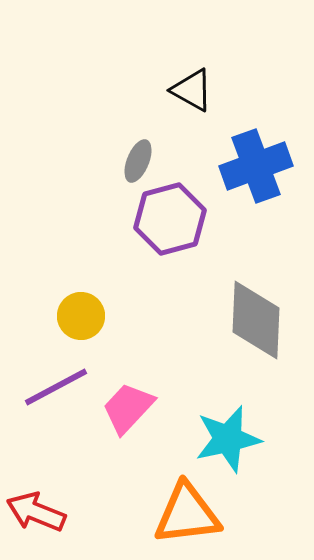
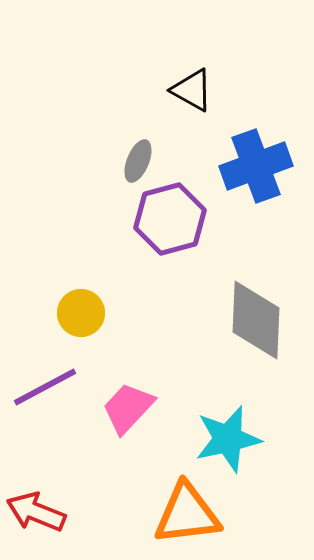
yellow circle: moved 3 px up
purple line: moved 11 px left
